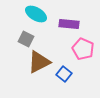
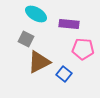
pink pentagon: rotated 20 degrees counterclockwise
